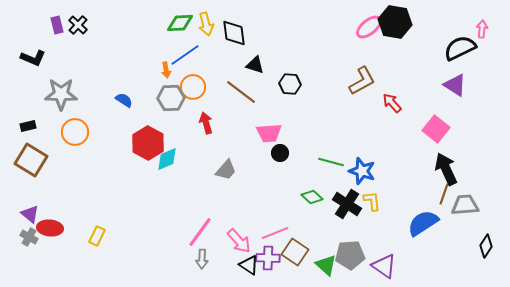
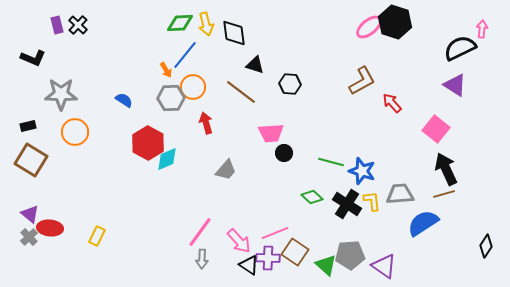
black hexagon at (395, 22): rotated 8 degrees clockwise
blue line at (185, 55): rotated 16 degrees counterclockwise
orange arrow at (166, 70): rotated 21 degrees counterclockwise
pink trapezoid at (269, 133): moved 2 px right
black circle at (280, 153): moved 4 px right
brown line at (444, 194): rotated 55 degrees clockwise
gray trapezoid at (465, 205): moved 65 px left, 11 px up
gray cross at (29, 237): rotated 18 degrees clockwise
